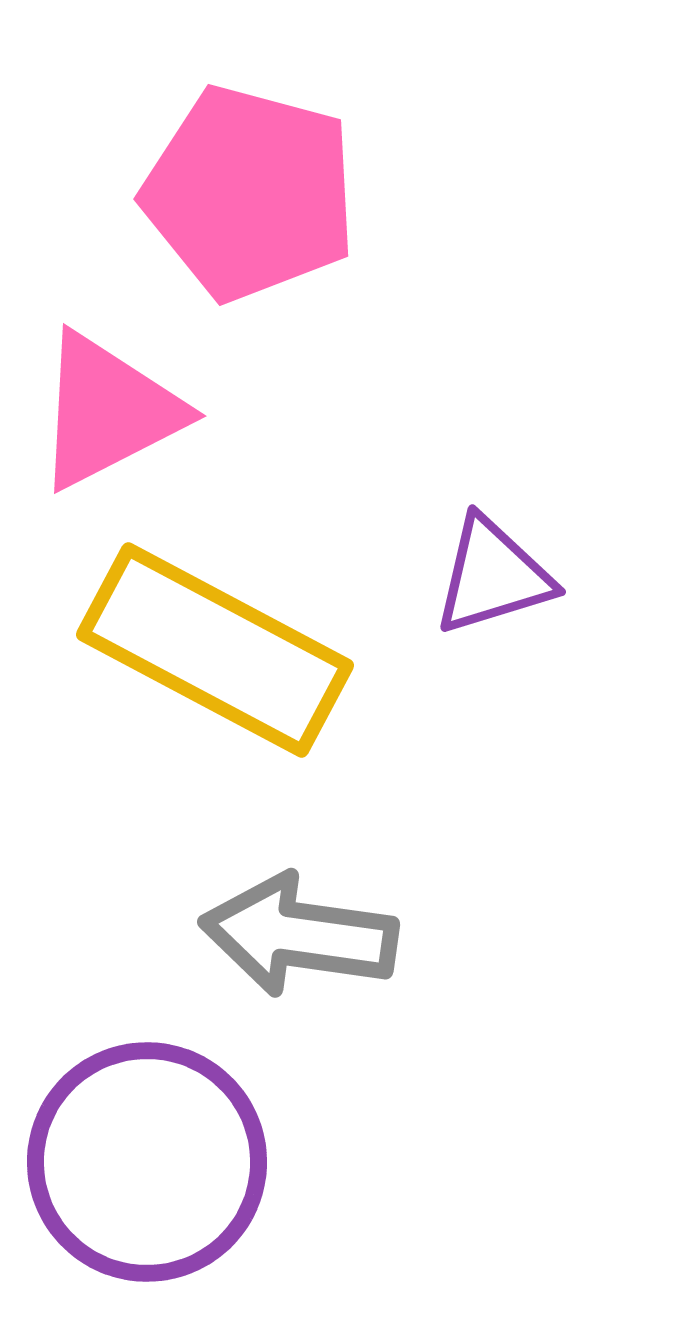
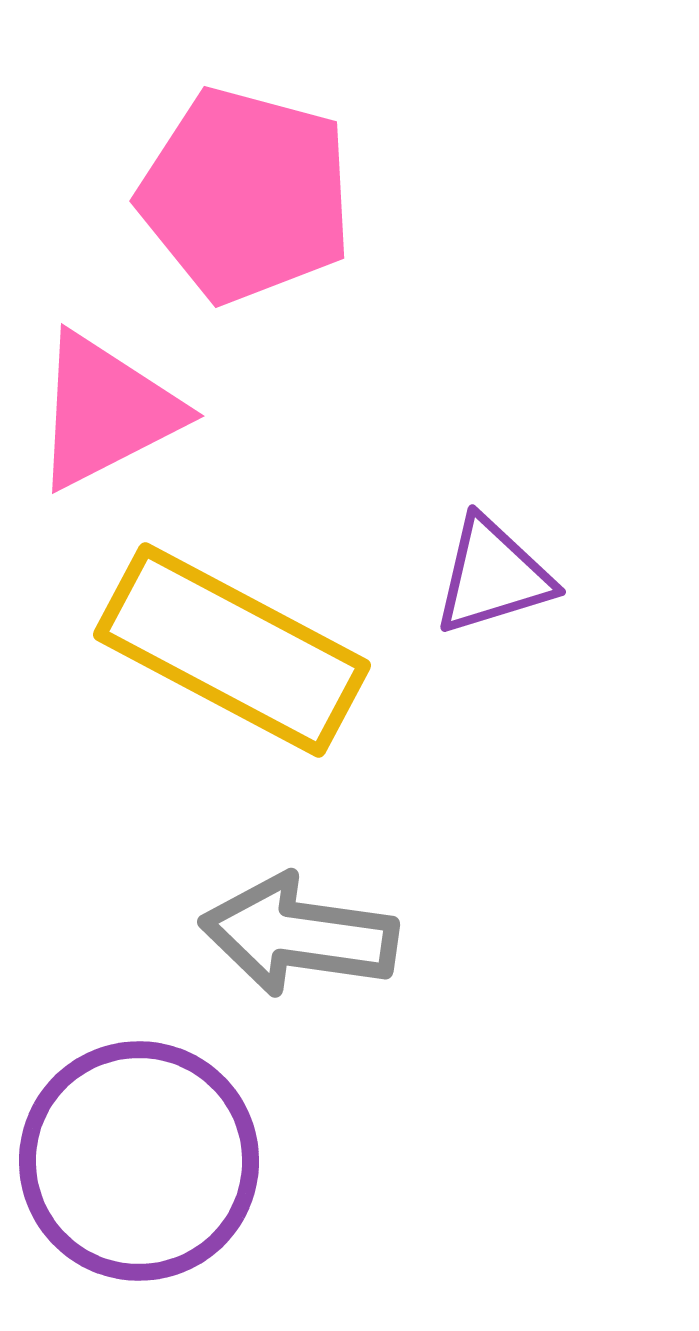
pink pentagon: moved 4 px left, 2 px down
pink triangle: moved 2 px left
yellow rectangle: moved 17 px right
purple circle: moved 8 px left, 1 px up
